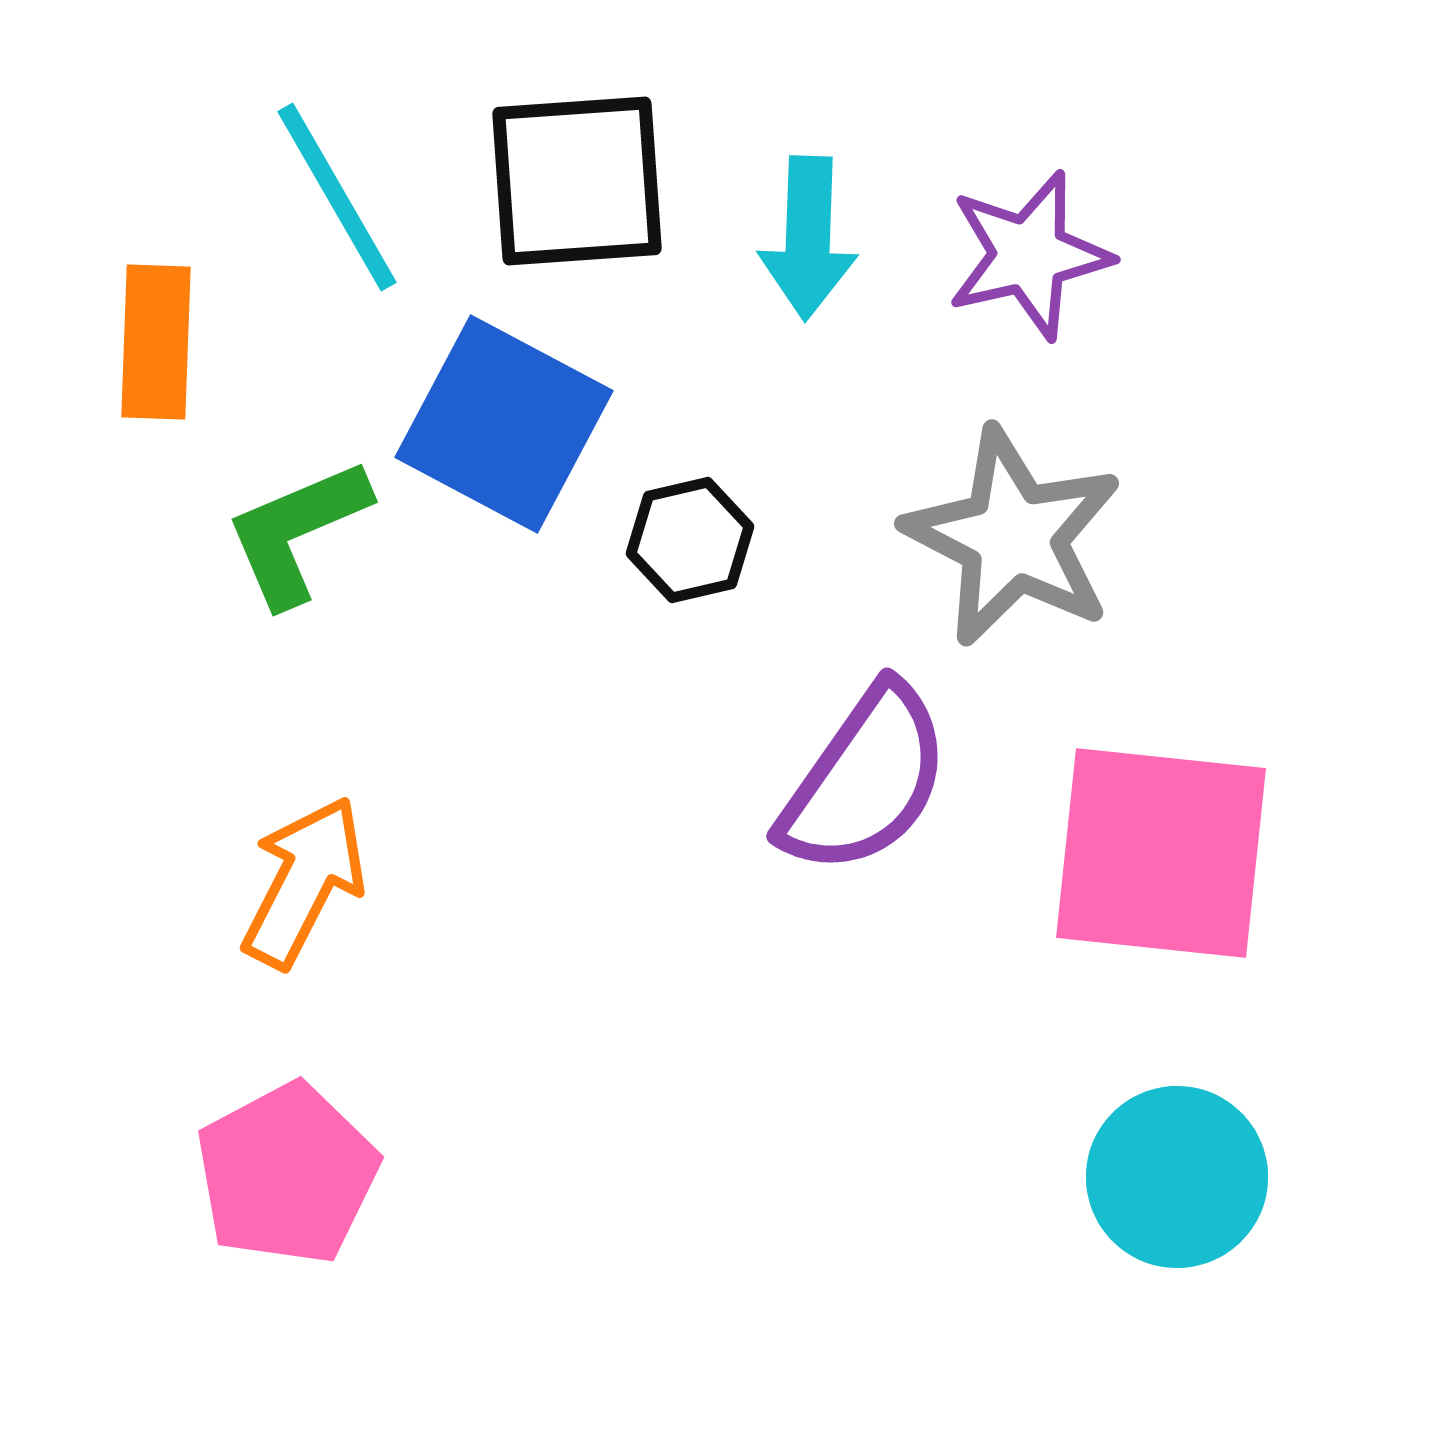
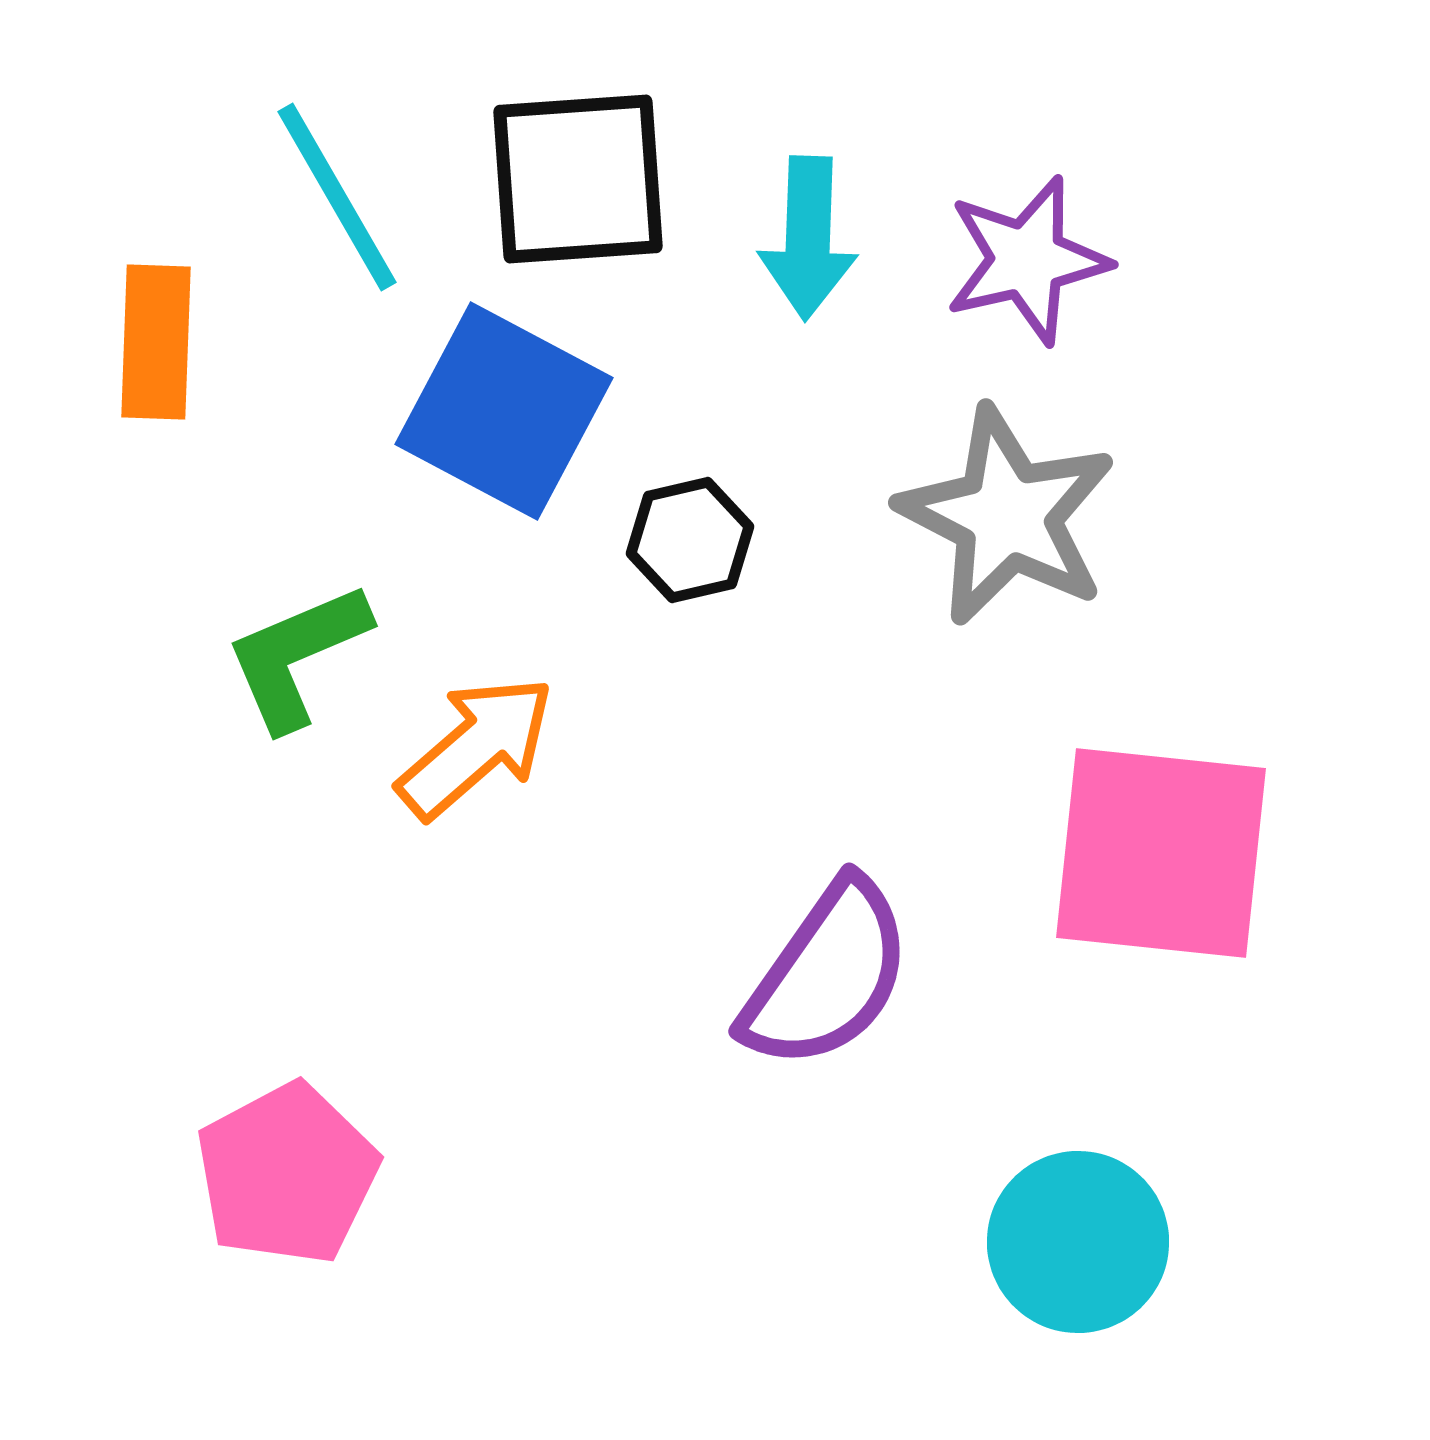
black square: moved 1 px right, 2 px up
purple star: moved 2 px left, 5 px down
blue square: moved 13 px up
green L-shape: moved 124 px down
gray star: moved 6 px left, 21 px up
purple semicircle: moved 38 px left, 195 px down
orange arrow: moved 172 px right, 135 px up; rotated 22 degrees clockwise
cyan circle: moved 99 px left, 65 px down
